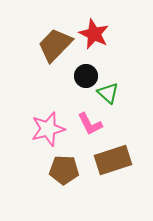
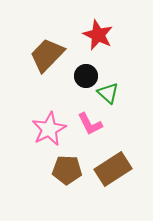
red star: moved 4 px right, 1 px down
brown trapezoid: moved 8 px left, 10 px down
pink star: moved 1 px right; rotated 12 degrees counterclockwise
brown rectangle: moved 9 px down; rotated 15 degrees counterclockwise
brown pentagon: moved 3 px right
